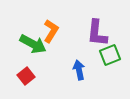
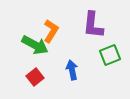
purple L-shape: moved 4 px left, 8 px up
green arrow: moved 2 px right, 1 px down
blue arrow: moved 7 px left
red square: moved 9 px right, 1 px down
